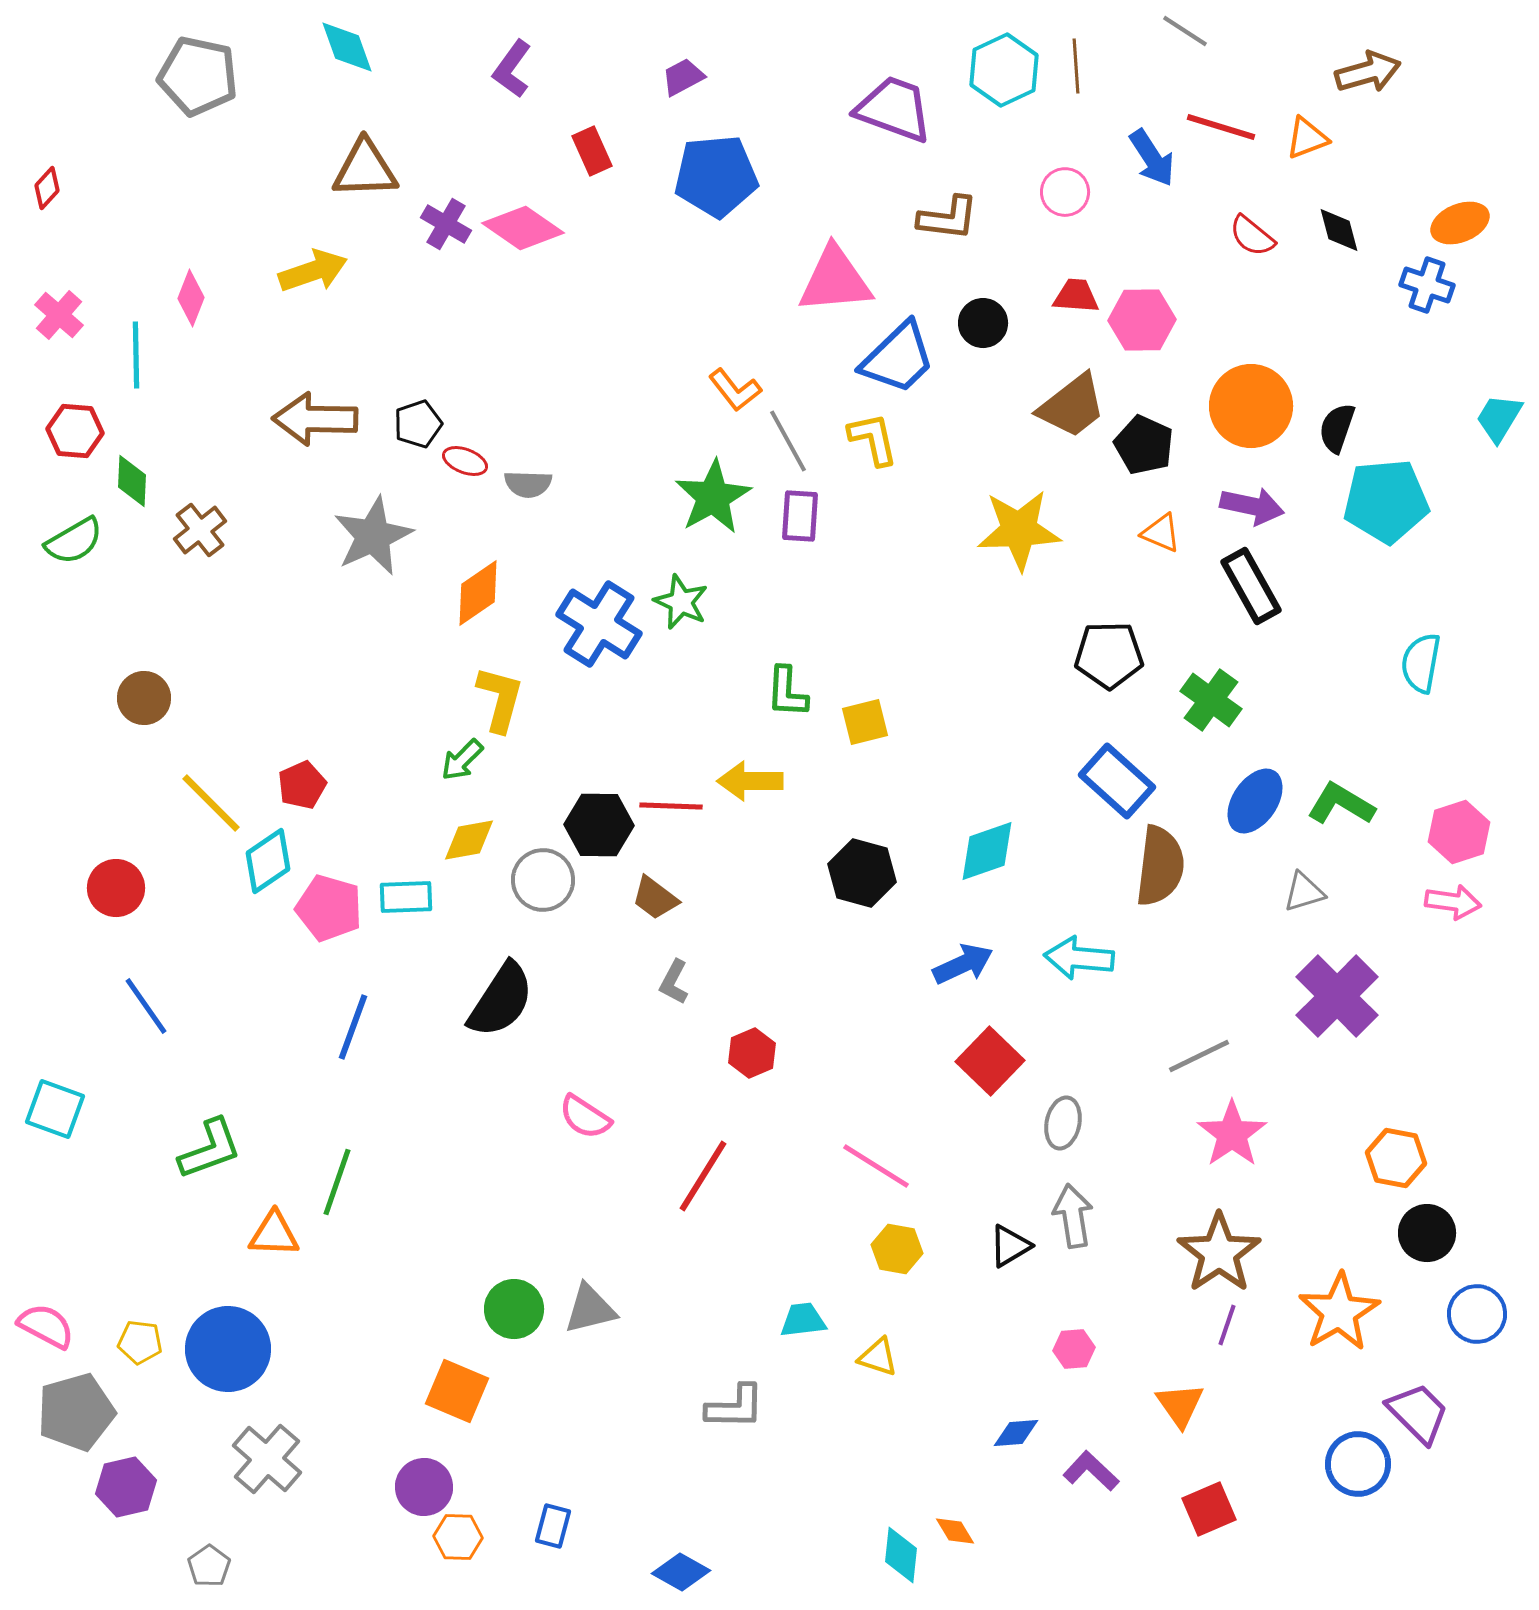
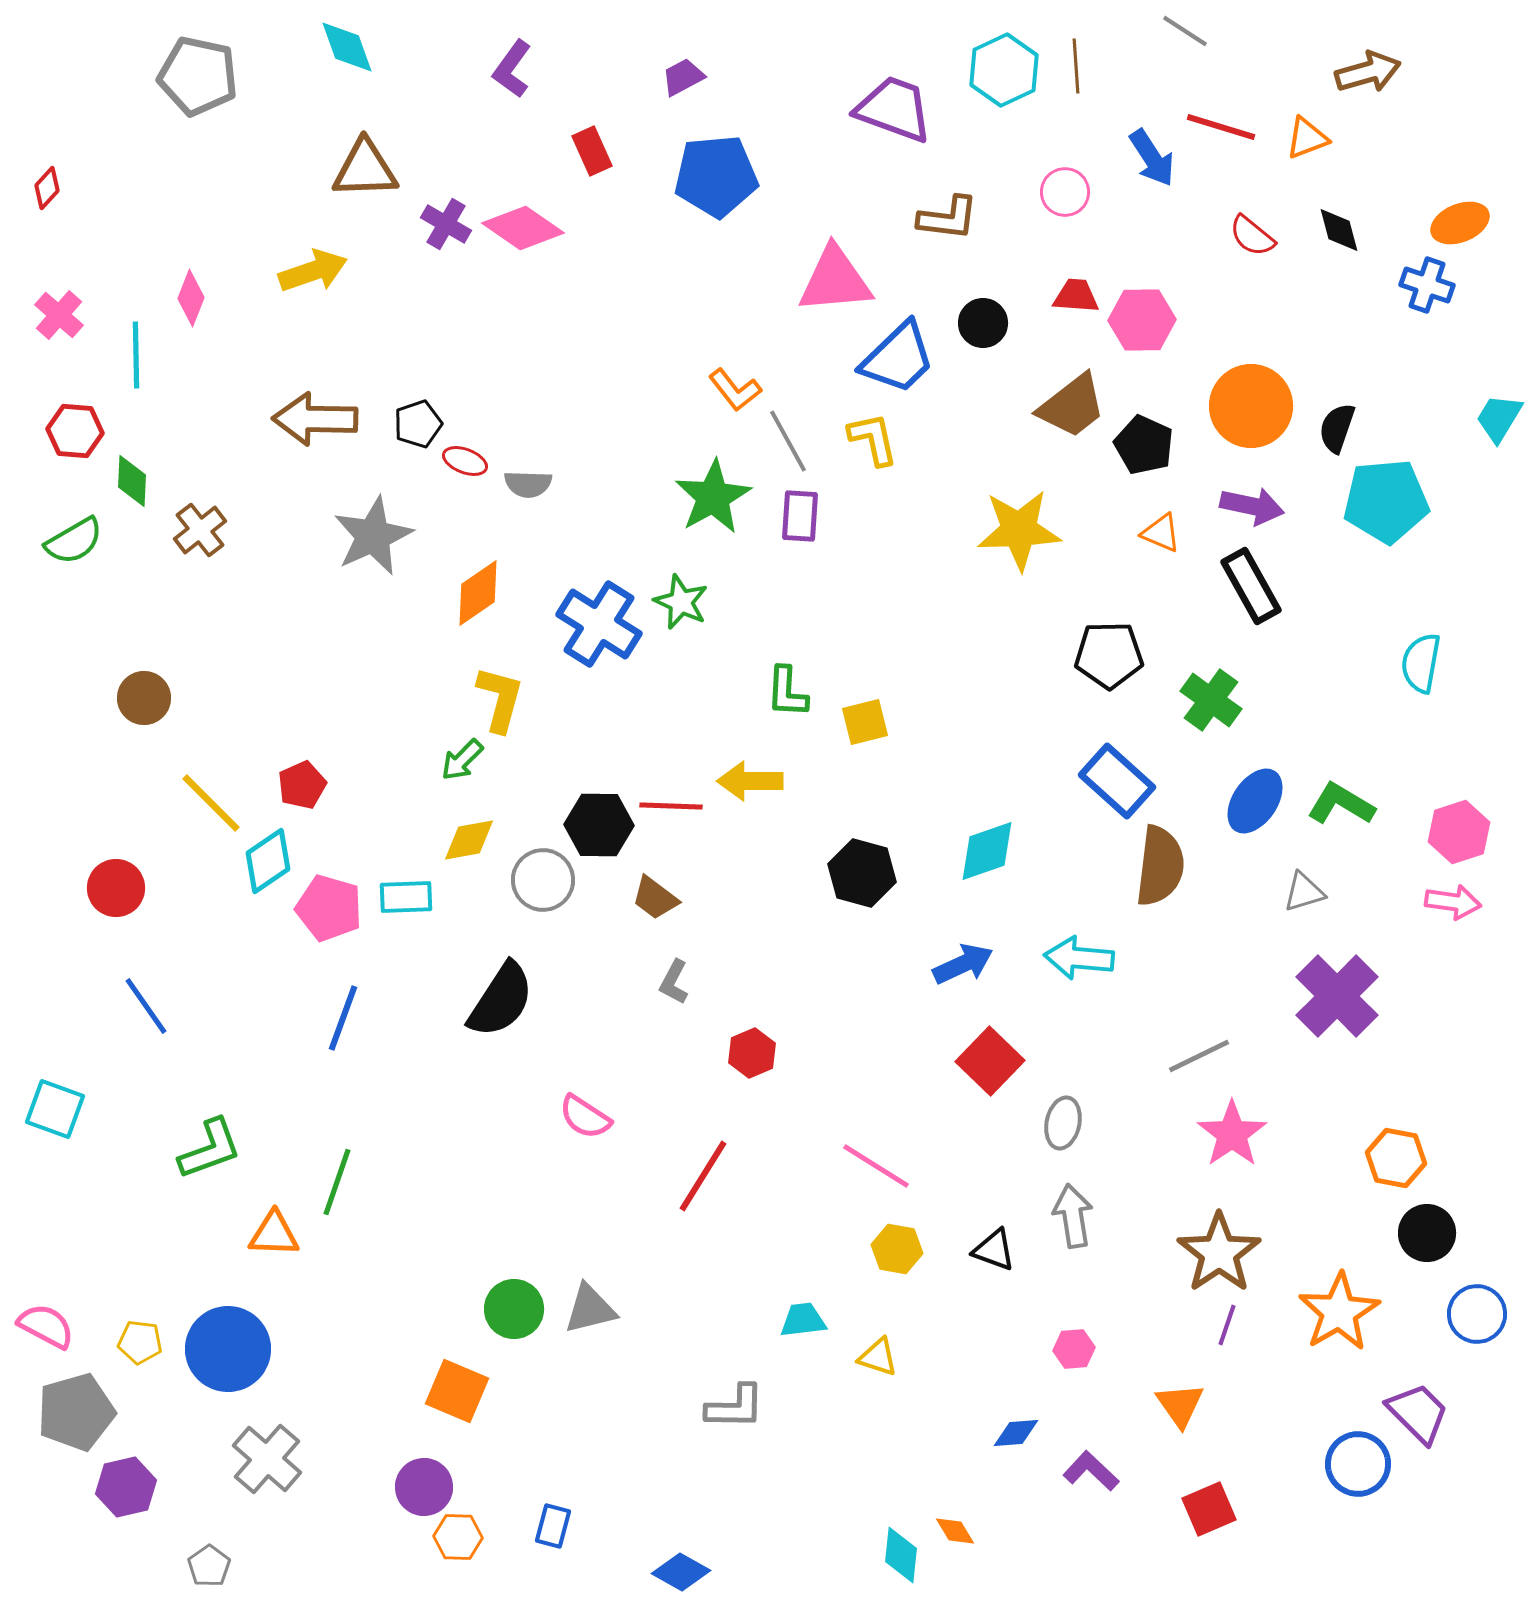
blue line at (353, 1027): moved 10 px left, 9 px up
black triangle at (1010, 1246): moved 16 px left, 4 px down; rotated 51 degrees clockwise
